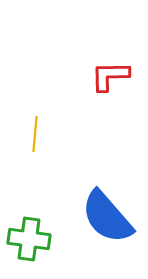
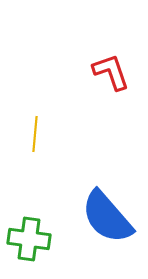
red L-shape: moved 1 px right, 4 px up; rotated 72 degrees clockwise
